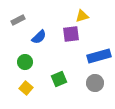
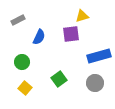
blue semicircle: rotated 21 degrees counterclockwise
green circle: moved 3 px left
green square: rotated 14 degrees counterclockwise
yellow square: moved 1 px left
